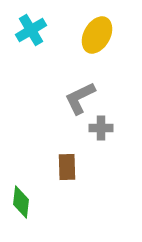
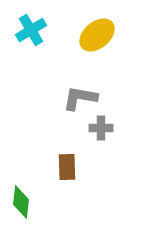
yellow ellipse: rotated 21 degrees clockwise
gray L-shape: rotated 36 degrees clockwise
